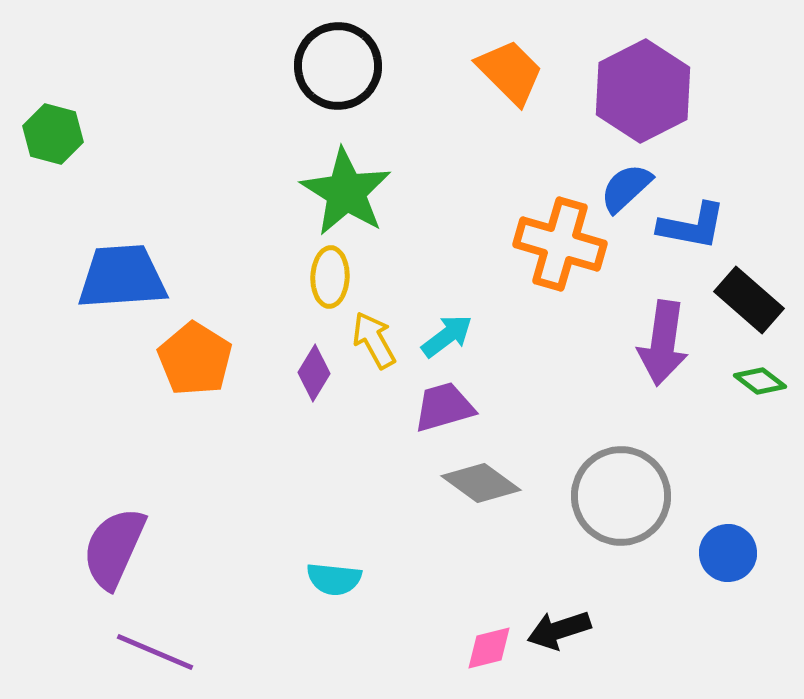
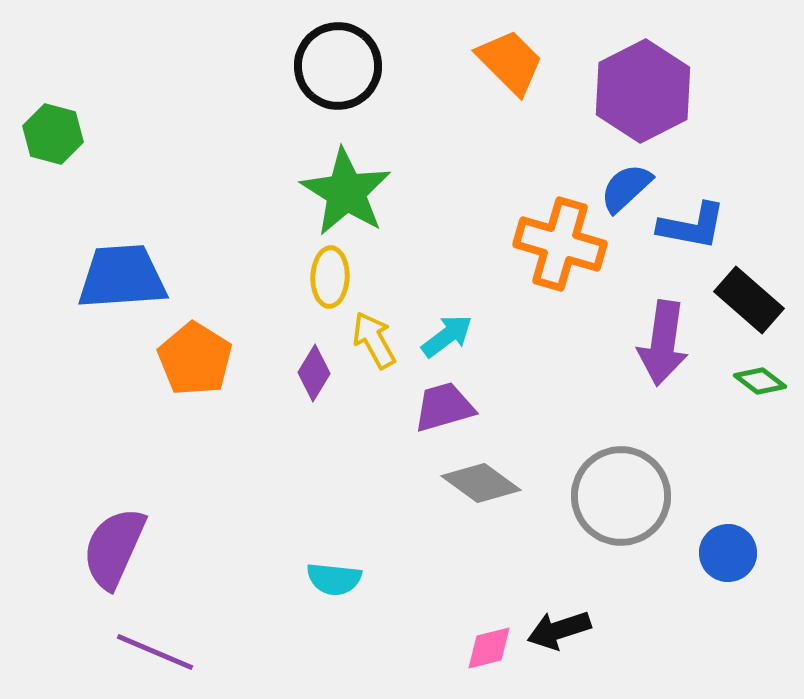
orange trapezoid: moved 10 px up
